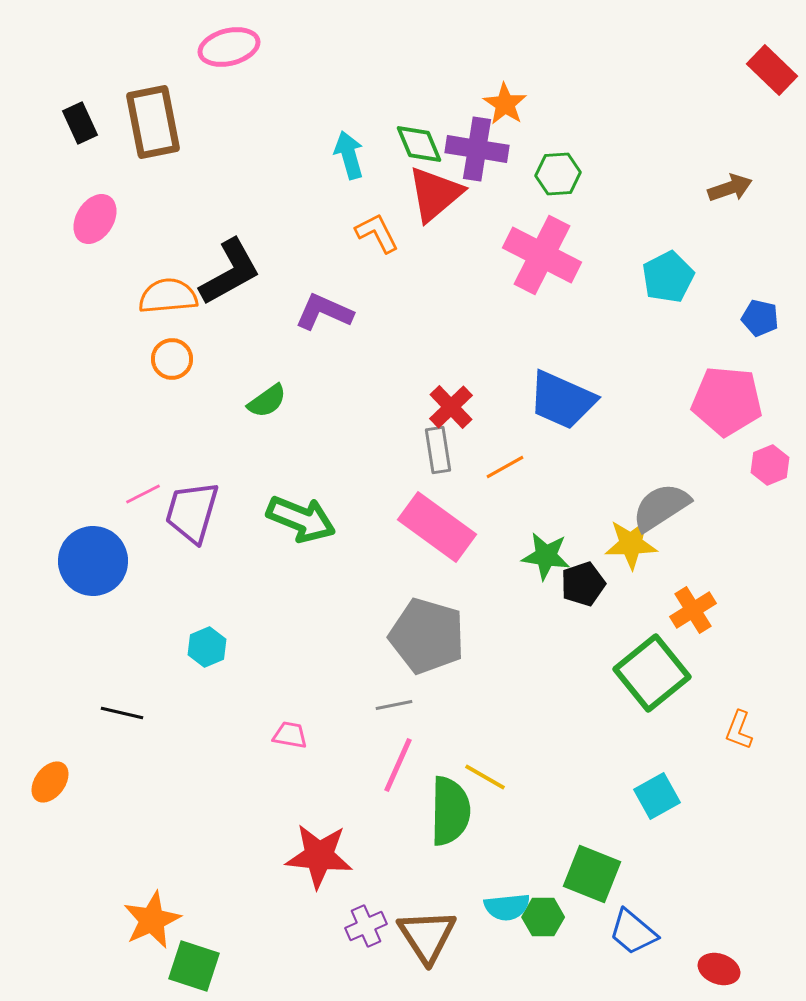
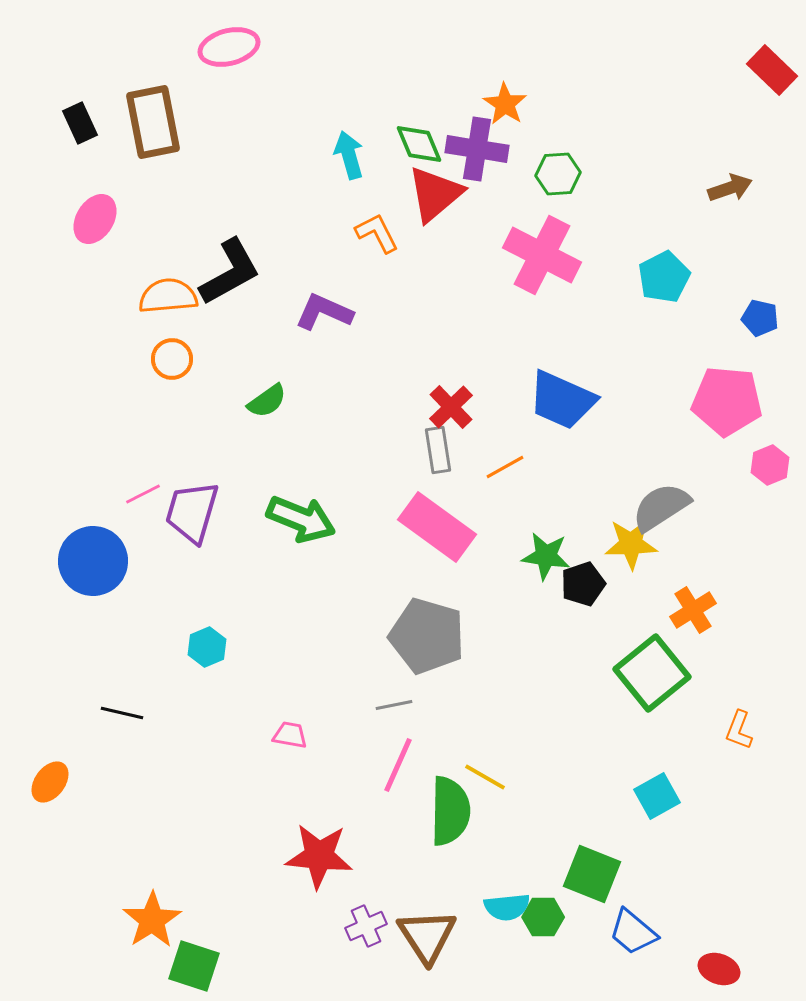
cyan pentagon at (668, 277): moved 4 px left
orange star at (152, 920): rotated 8 degrees counterclockwise
